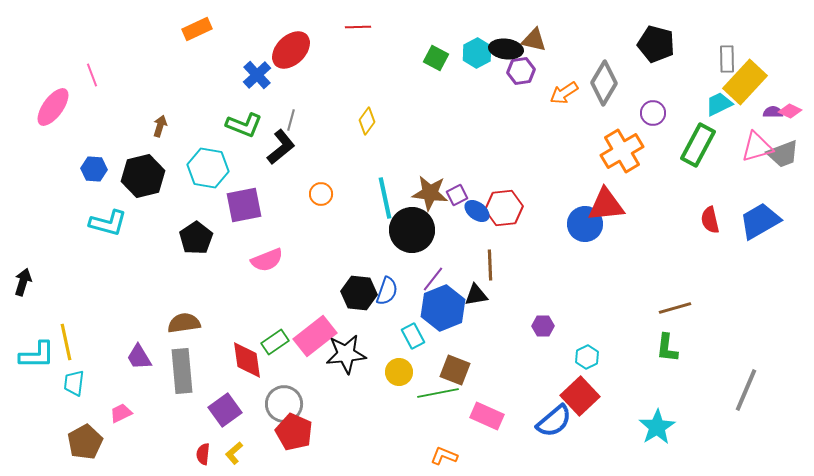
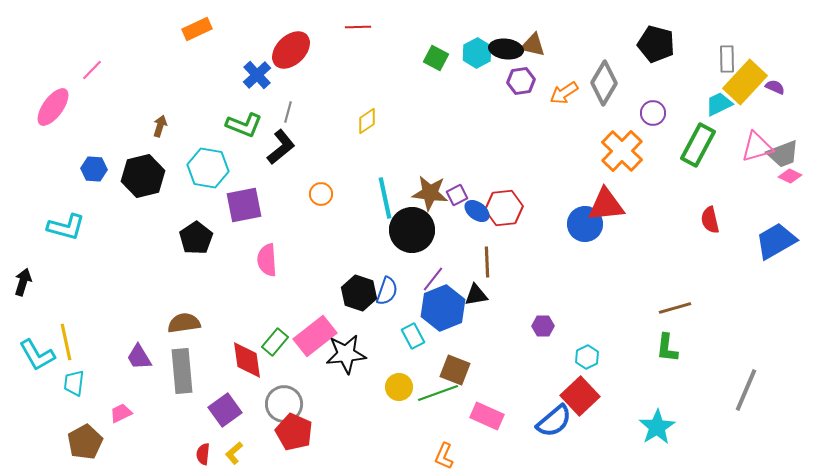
brown triangle at (534, 40): moved 1 px left, 5 px down
purple hexagon at (521, 71): moved 10 px down
pink line at (92, 75): moved 5 px up; rotated 65 degrees clockwise
pink diamond at (790, 111): moved 65 px down
purple semicircle at (773, 112): moved 2 px right, 25 px up; rotated 24 degrees clockwise
gray line at (291, 120): moved 3 px left, 8 px up
yellow diamond at (367, 121): rotated 20 degrees clockwise
orange cross at (622, 151): rotated 15 degrees counterclockwise
blue trapezoid at (760, 221): moved 16 px right, 20 px down
cyan L-shape at (108, 223): moved 42 px left, 4 px down
pink semicircle at (267, 260): rotated 108 degrees clockwise
brown line at (490, 265): moved 3 px left, 3 px up
black hexagon at (359, 293): rotated 12 degrees clockwise
green rectangle at (275, 342): rotated 16 degrees counterclockwise
cyan L-shape at (37, 355): rotated 60 degrees clockwise
yellow circle at (399, 372): moved 15 px down
green line at (438, 393): rotated 9 degrees counterclockwise
orange L-shape at (444, 456): rotated 88 degrees counterclockwise
